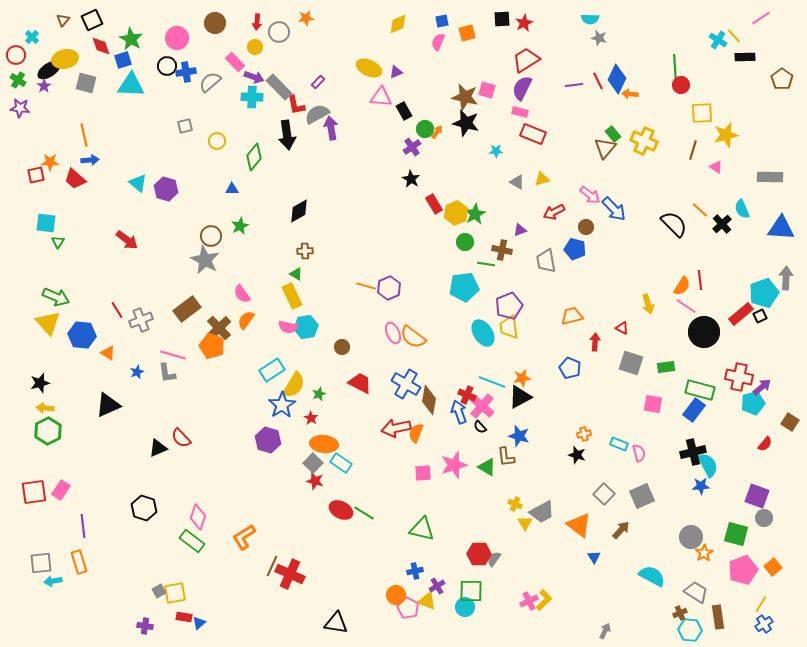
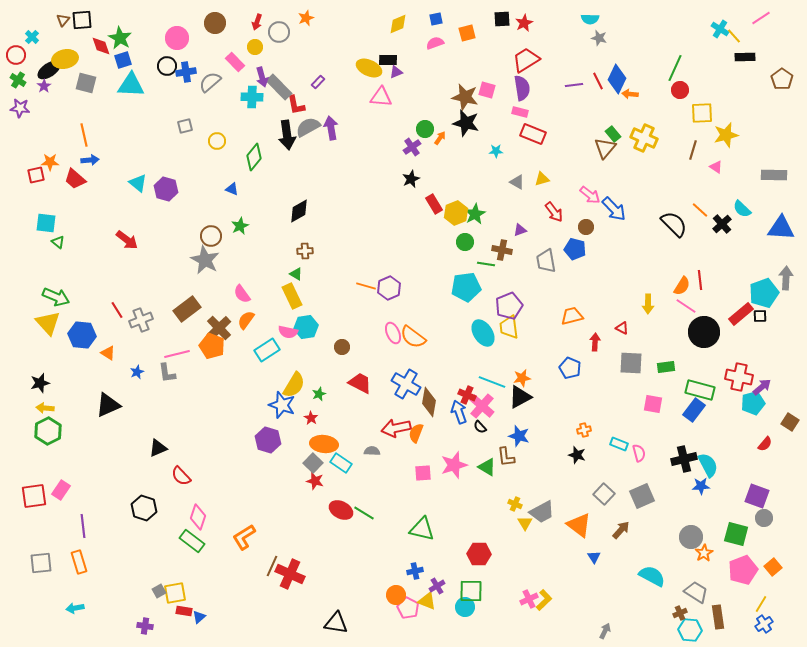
orange star at (306, 18): rotated 14 degrees counterclockwise
black square at (92, 20): moved 10 px left; rotated 20 degrees clockwise
blue square at (442, 21): moved 6 px left, 2 px up
red arrow at (257, 22): rotated 14 degrees clockwise
green star at (131, 39): moved 11 px left, 1 px up
cyan cross at (718, 40): moved 2 px right, 11 px up
pink semicircle at (438, 42): moved 3 px left, 1 px down; rotated 48 degrees clockwise
green line at (675, 68): rotated 28 degrees clockwise
purple arrow at (254, 77): moved 8 px right; rotated 54 degrees clockwise
red circle at (681, 85): moved 1 px left, 5 px down
purple semicircle at (522, 88): rotated 145 degrees clockwise
black rectangle at (404, 111): moved 16 px left, 51 px up; rotated 60 degrees counterclockwise
gray semicircle at (317, 114): moved 9 px left, 13 px down
orange arrow at (437, 132): moved 3 px right, 6 px down
yellow cross at (644, 141): moved 3 px up
gray rectangle at (770, 177): moved 4 px right, 2 px up
black star at (411, 179): rotated 18 degrees clockwise
blue triangle at (232, 189): rotated 24 degrees clockwise
cyan semicircle at (742, 209): rotated 24 degrees counterclockwise
red arrow at (554, 212): rotated 100 degrees counterclockwise
green triangle at (58, 242): rotated 24 degrees counterclockwise
cyan pentagon at (464, 287): moved 2 px right
yellow arrow at (648, 304): rotated 18 degrees clockwise
black square at (760, 316): rotated 24 degrees clockwise
pink semicircle at (288, 327): moved 5 px down
pink line at (173, 355): moved 4 px right, 1 px up; rotated 30 degrees counterclockwise
gray square at (631, 363): rotated 15 degrees counterclockwise
cyan rectangle at (272, 370): moved 5 px left, 20 px up
brown diamond at (429, 400): moved 2 px down
blue star at (282, 405): rotated 20 degrees counterclockwise
orange cross at (584, 434): moved 4 px up
red semicircle at (181, 438): moved 38 px down
black cross at (693, 452): moved 9 px left, 7 px down
red square at (34, 492): moved 4 px down
gray semicircle at (494, 559): moved 122 px left, 108 px up; rotated 56 degrees clockwise
cyan arrow at (53, 581): moved 22 px right, 27 px down
pink cross at (529, 601): moved 2 px up
red rectangle at (184, 617): moved 6 px up
blue triangle at (199, 623): moved 6 px up
